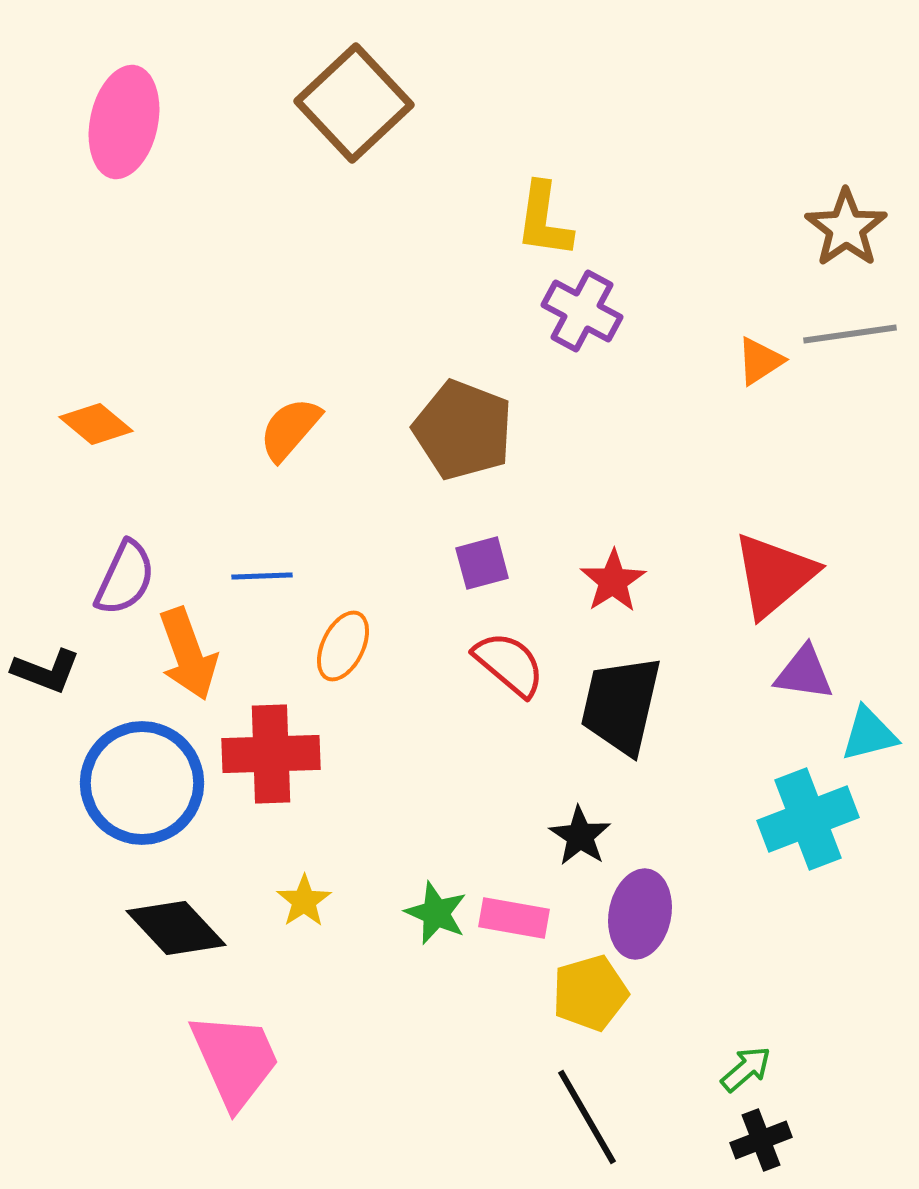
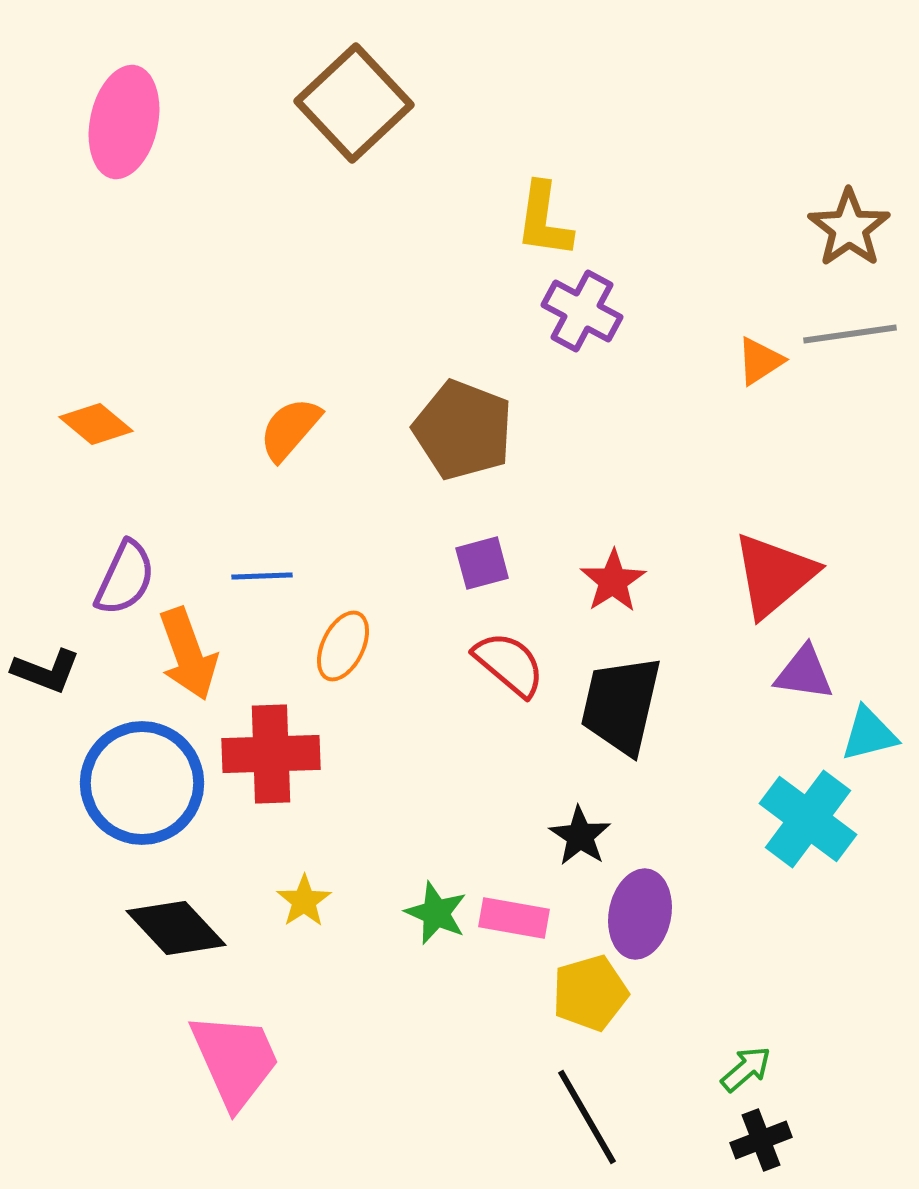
brown star: moved 3 px right
cyan cross: rotated 32 degrees counterclockwise
